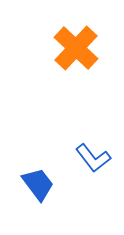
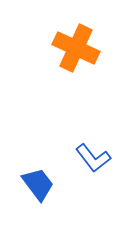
orange cross: rotated 18 degrees counterclockwise
